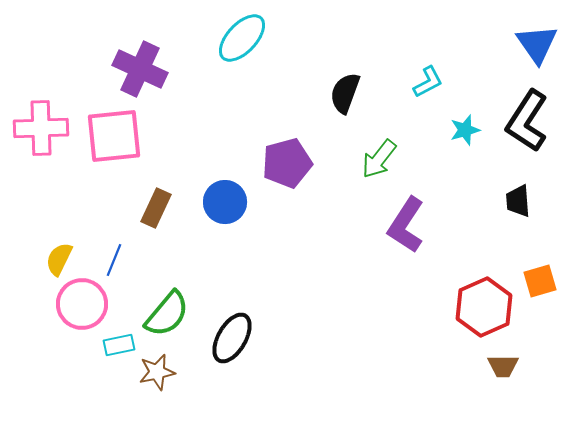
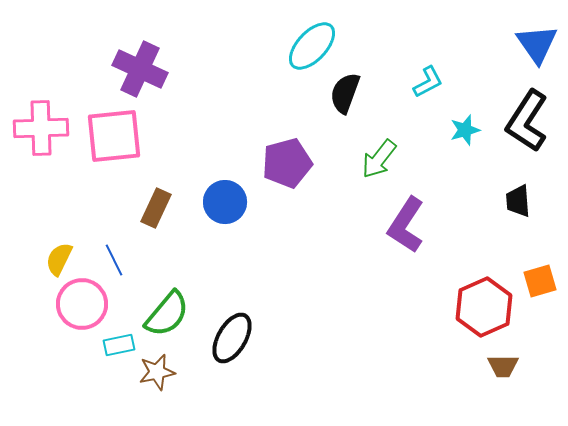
cyan ellipse: moved 70 px right, 8 px down
blue line: rotated 48 degrees counterclockwise
